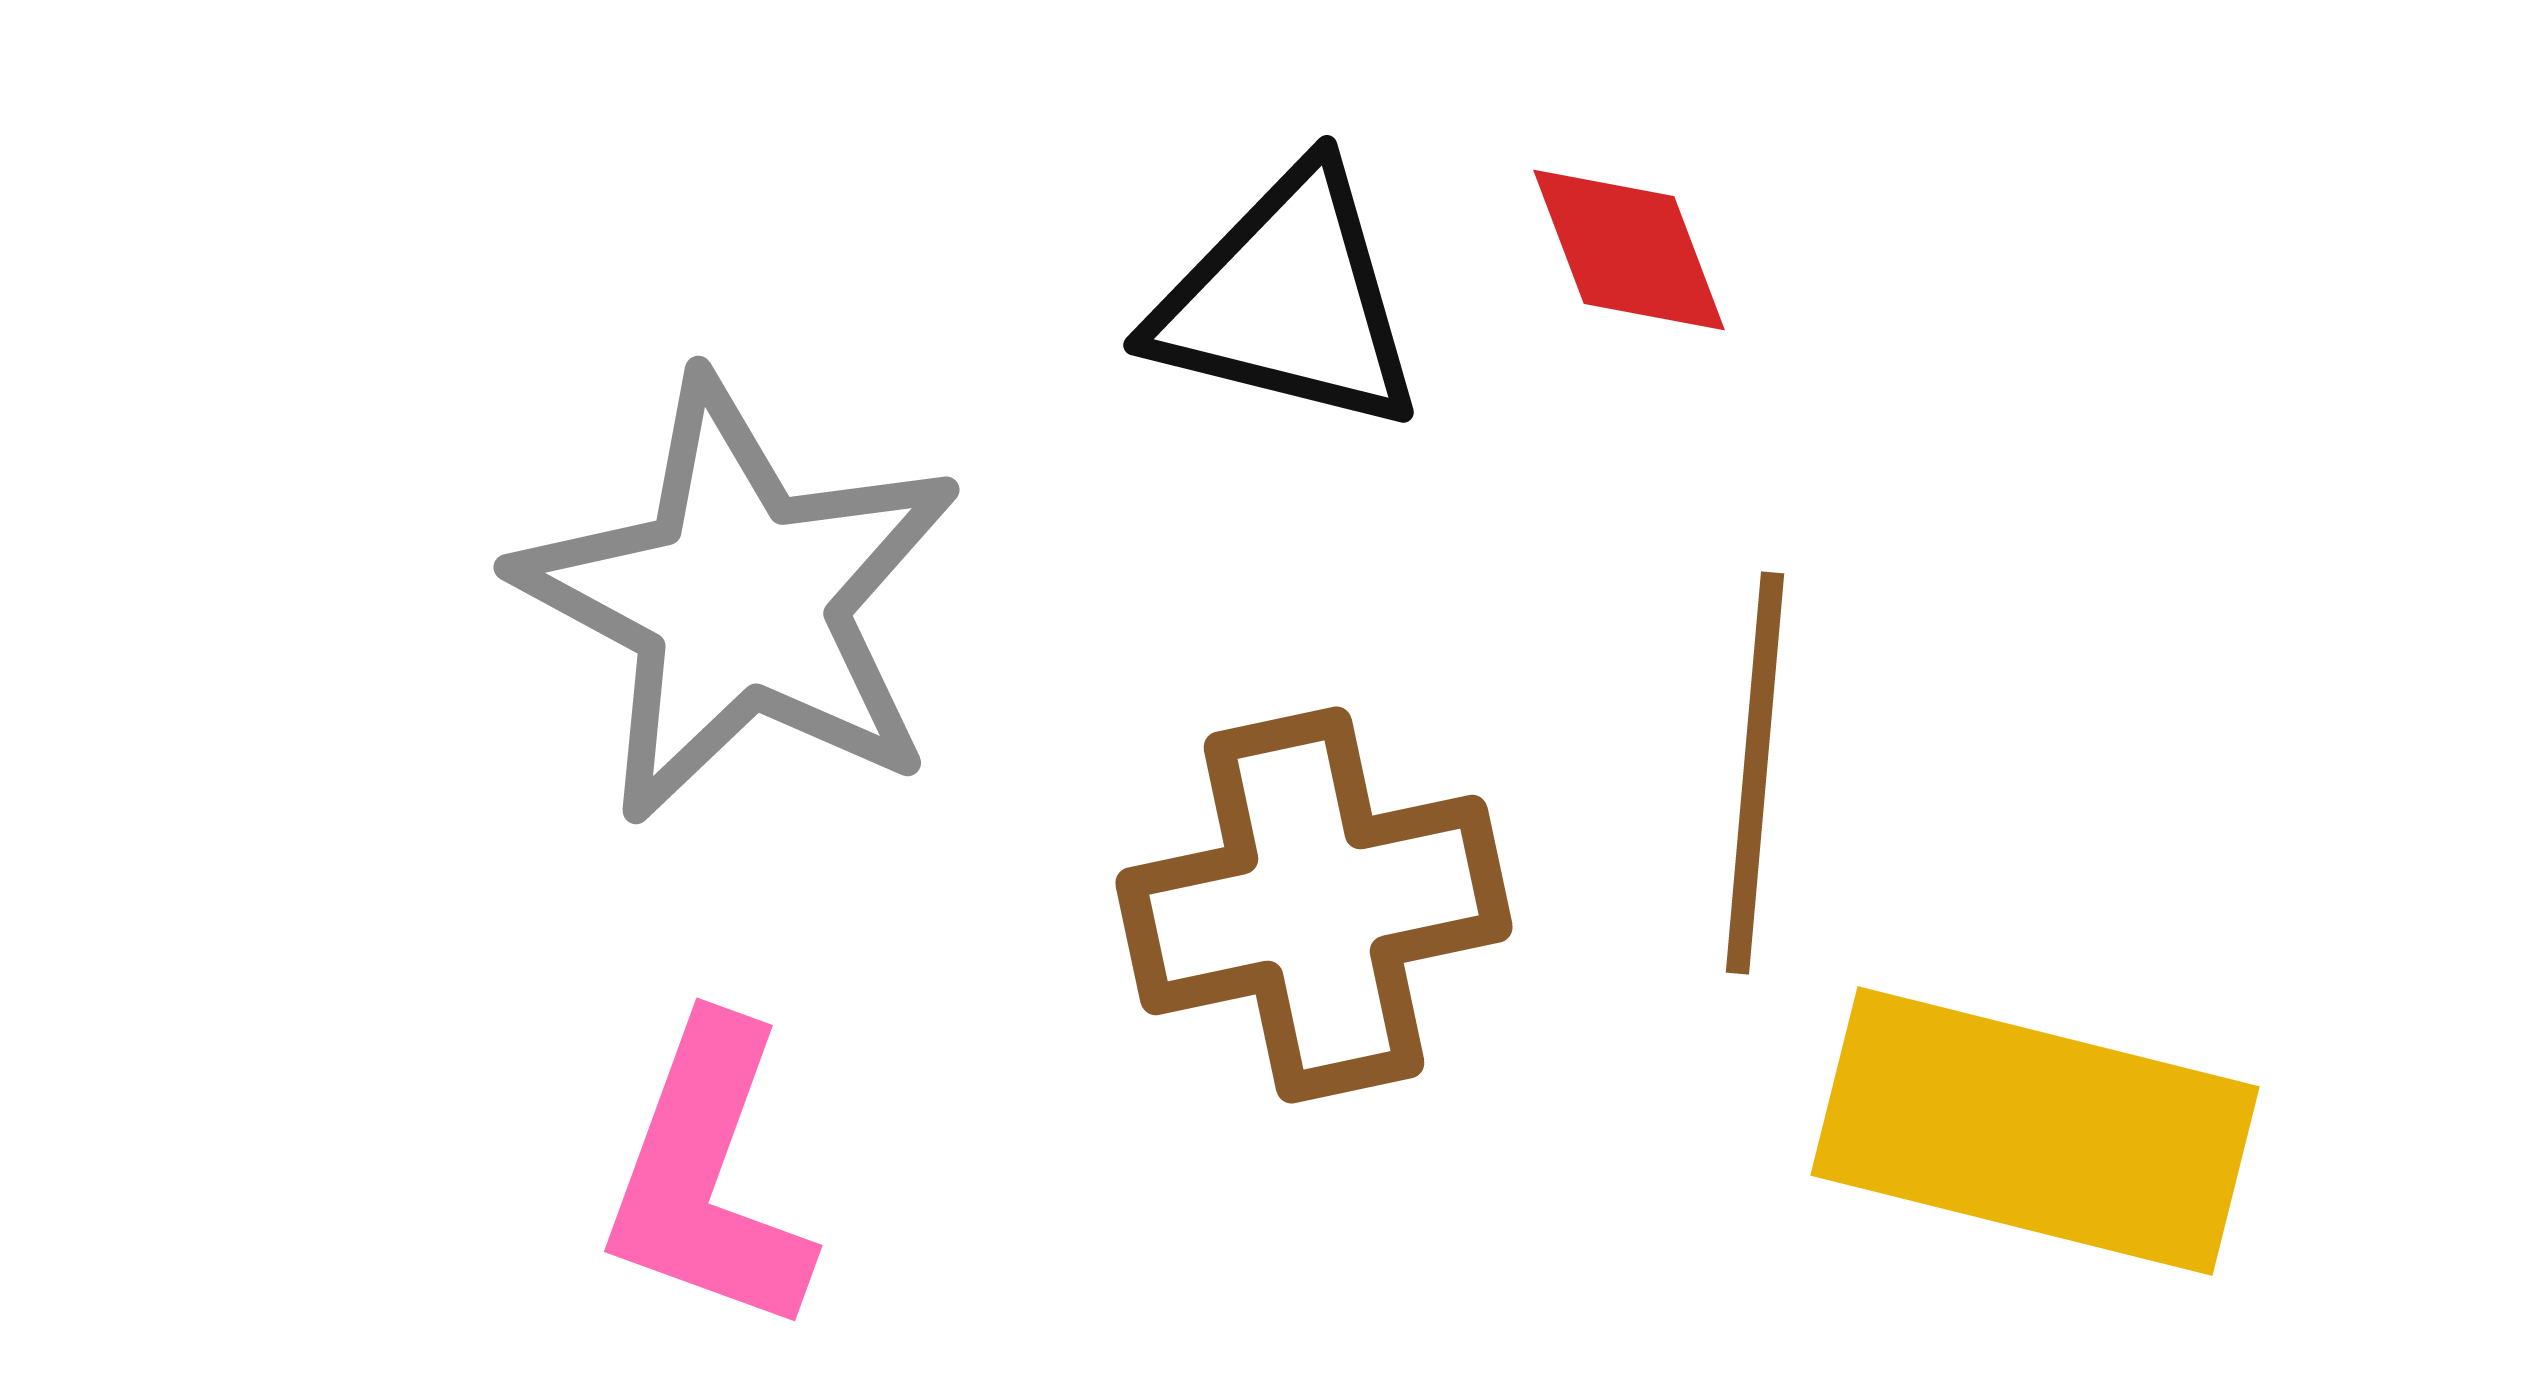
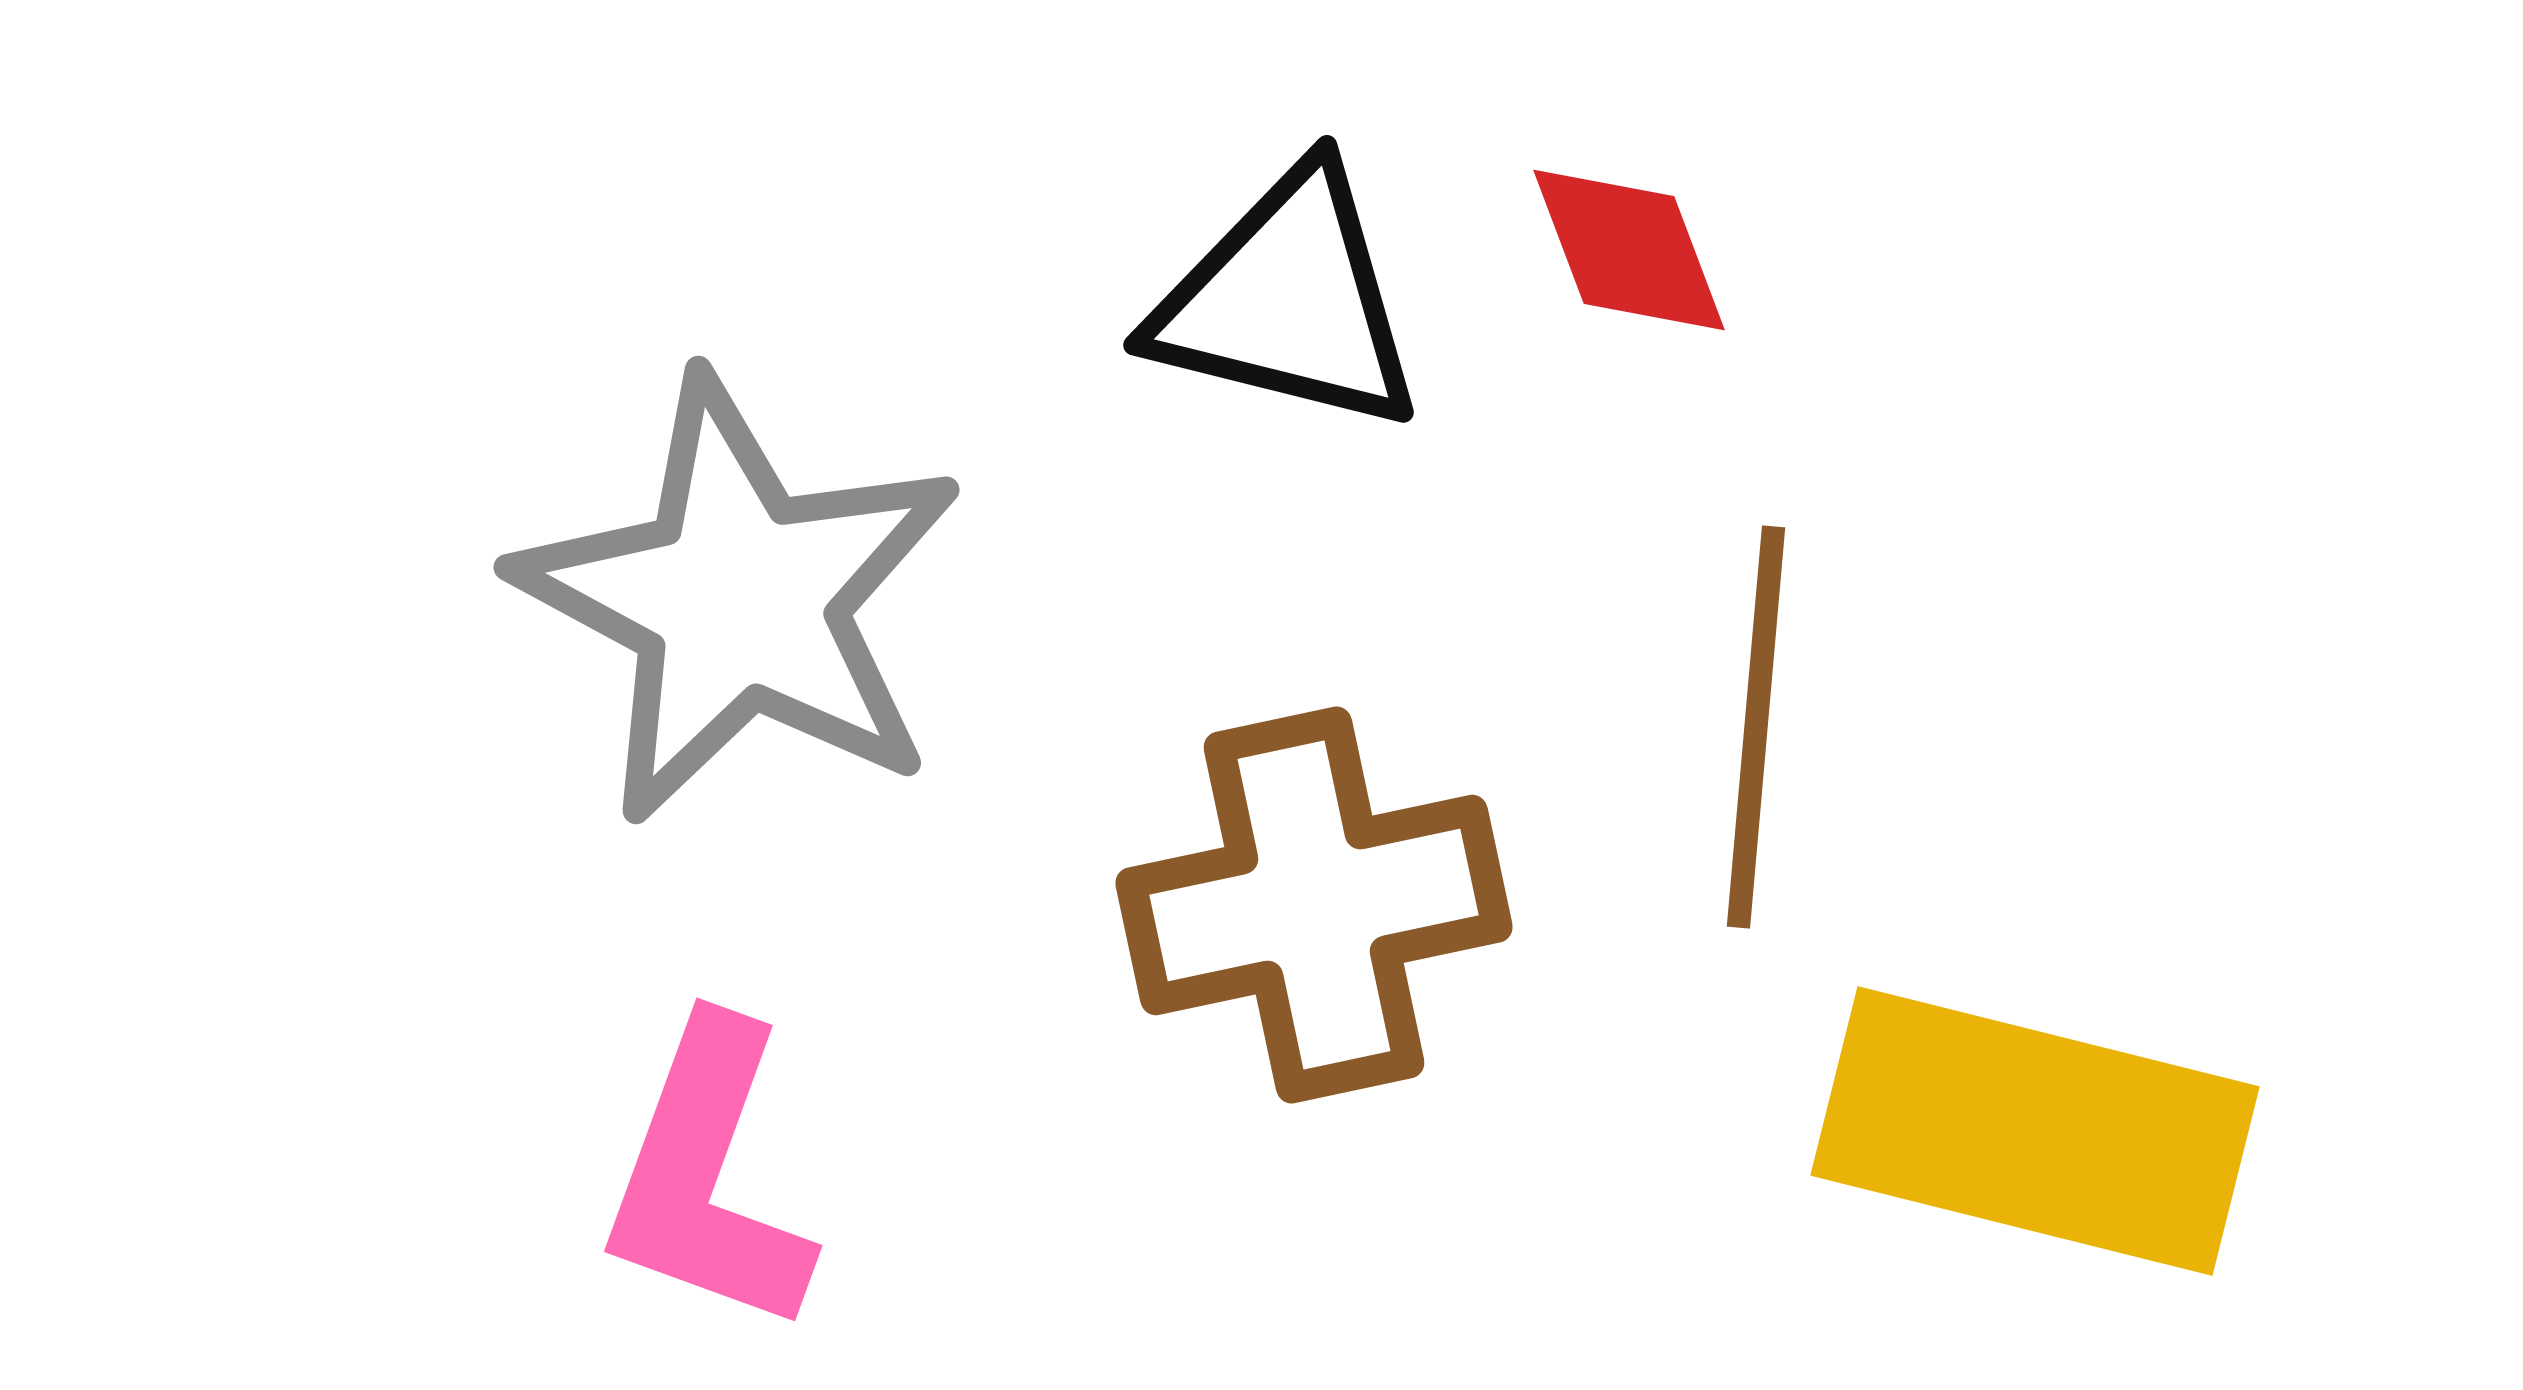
brown line: moved 1 px right, 46 px up
